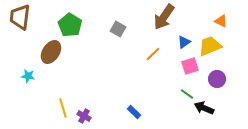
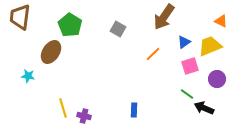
blue rectangle: moved 2 px up; rotated 48 degrees clockwise
purple cross: rotated 16 degrees counterclockwise
